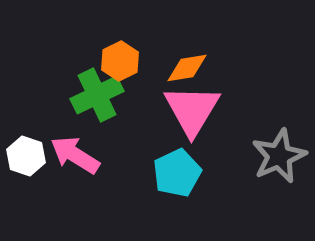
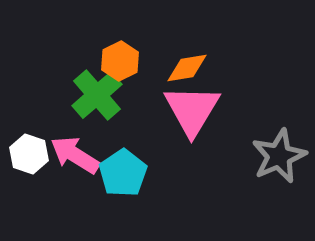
green cross: rotated 15 degrees counterclockwise
white hexagon: moved 3 px right, 2 px up
cyan pentagon: moved 54 px left; rotated 9 degrees counterclockwise
